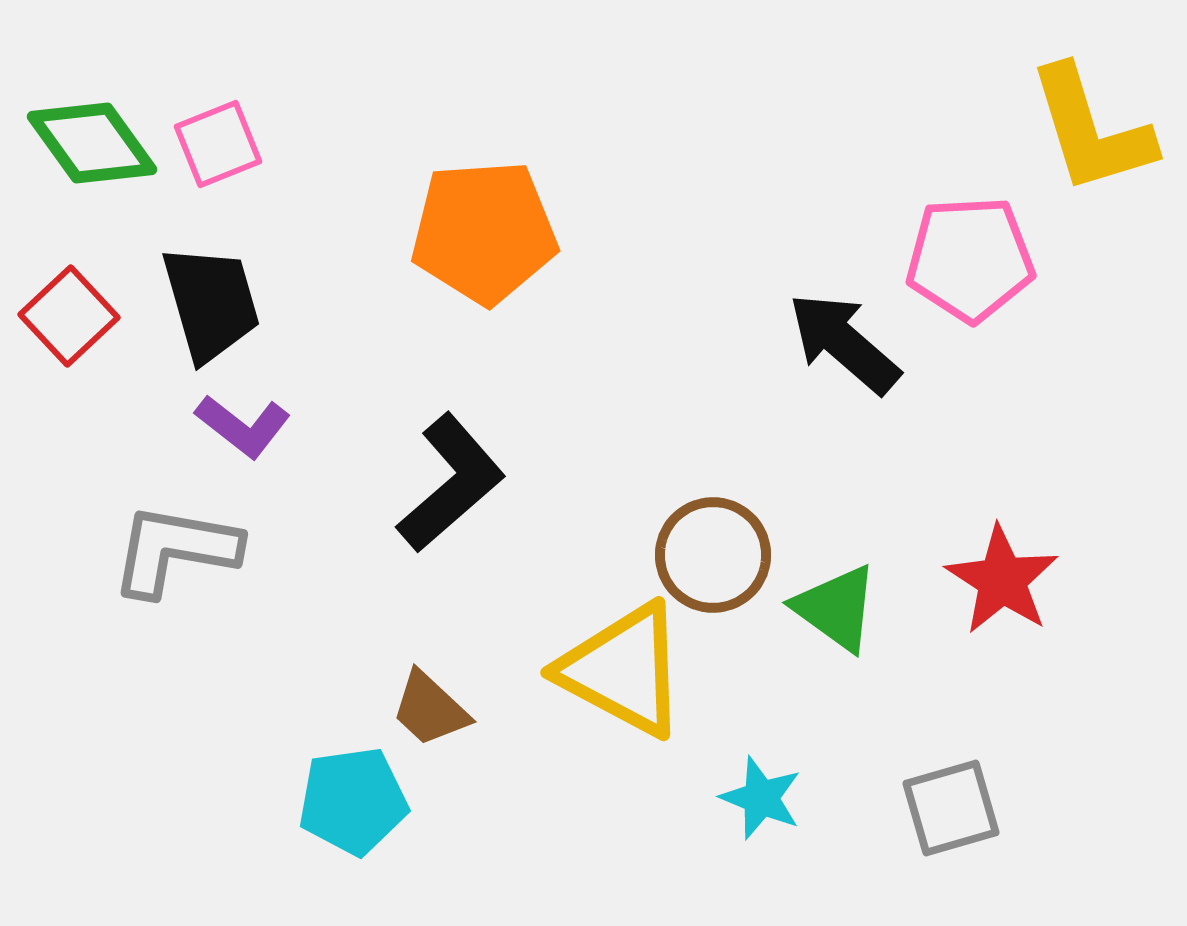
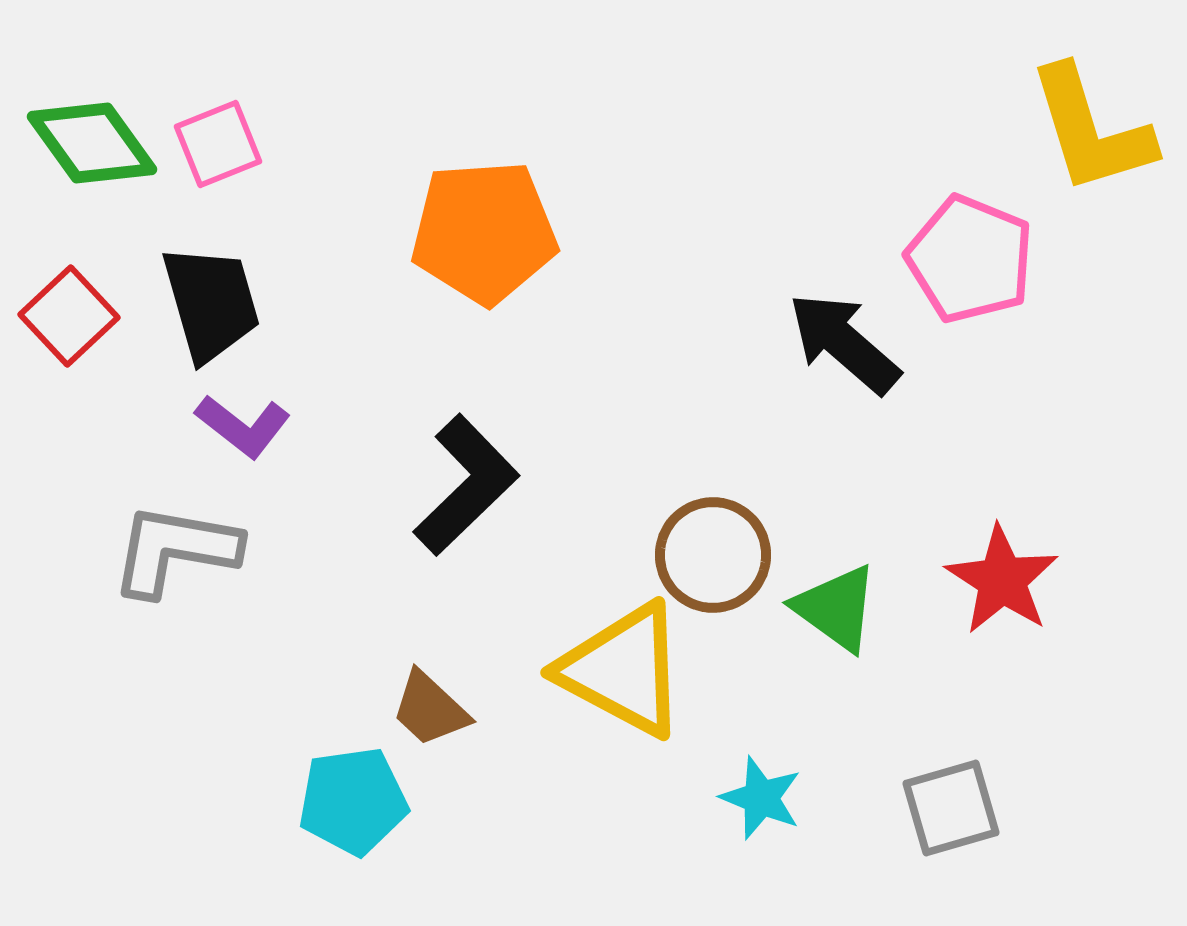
pink pentagon: rotated 25 degrees clockwise
black L-shape: moved 15 px right, 2 px down; rotated 3 degrees counterclockwise
